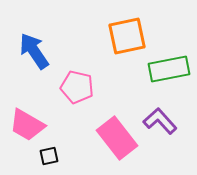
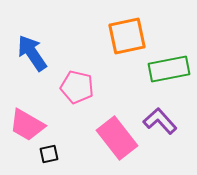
blue arrow: moved 2 px left, 2 px down
black square: moved 2 px up
